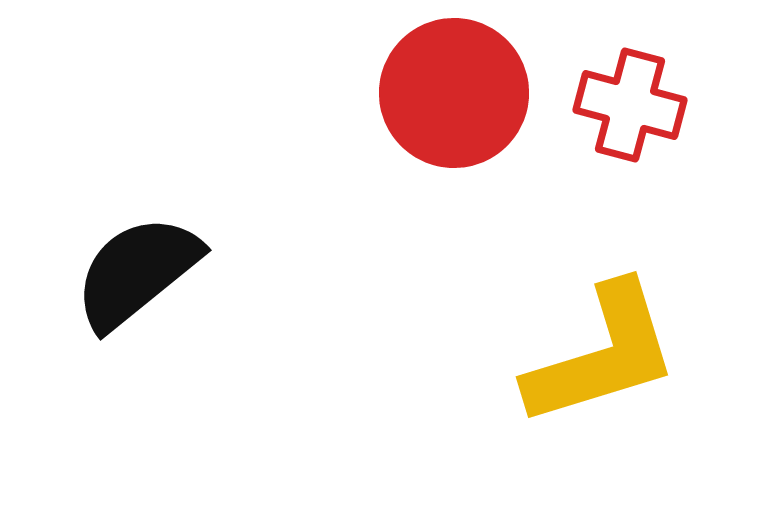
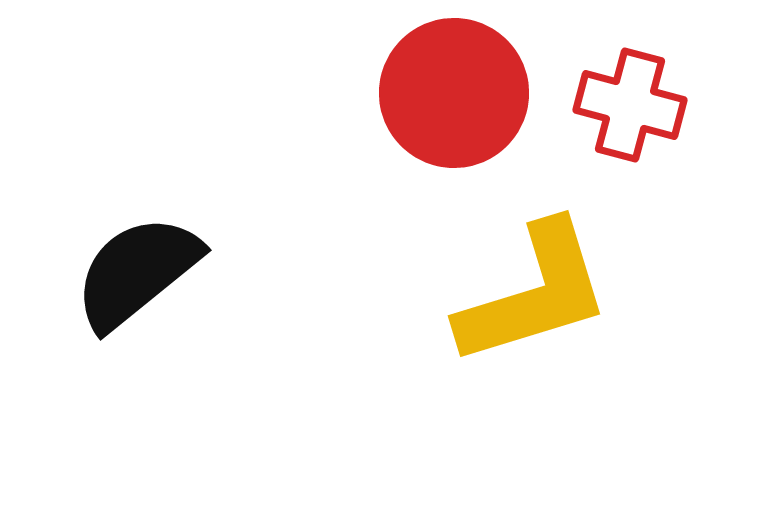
yellow L-shape: moved 68 px left, 61 px up
